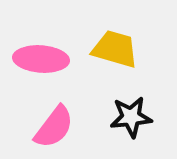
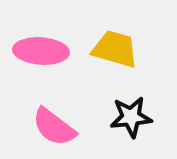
pink ellipse: moved 8 px up
pink semicircle: rotated 90 degrees clockwise
